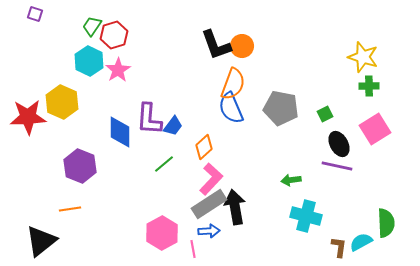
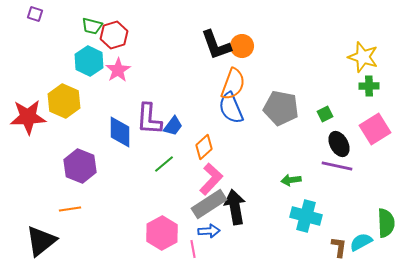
green trapezoid: rotated 110 degrees counterclockwise
yellow hexagon: moved 2 px right, 1 px up
